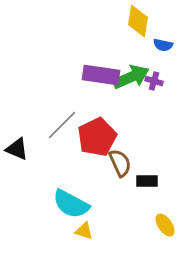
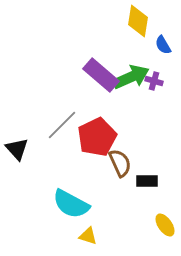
blue semicircle: rotated 48 degrees clockwise
purple rectangle: rotated 33 degrees clockwise
black triangle: rotated 25 degrees clockwise
yellow triangle: moved 4 px right, 5 px down
